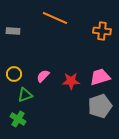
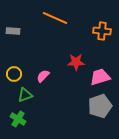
red star: moved 5 px right, 19 px up
